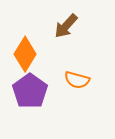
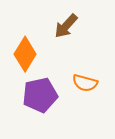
orange semicircle: moved 8 px right, 3 px down
purple pentagon: moved 10 px right, 4 px down; rotated 24 degrees clockwise
